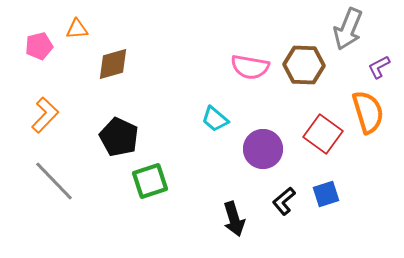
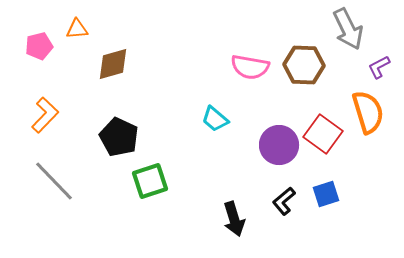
gray arrow: rotated 48 degrees counterclockwise
purple circle: moved 16 px right, 4 px up
